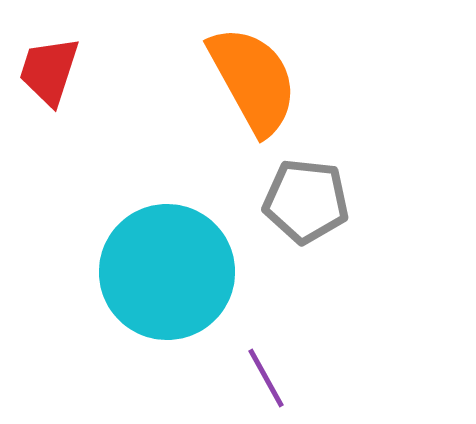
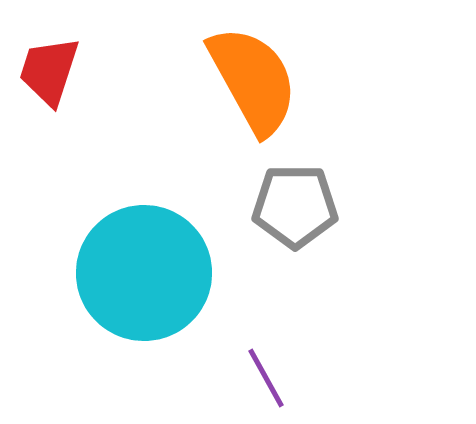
gray pentagon: moved 11 px left, 5 px down; rotated 6 degrees counterclockwise
cyan circle: moved 23 px left, 1 px down
